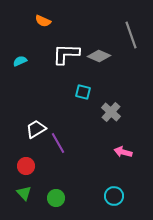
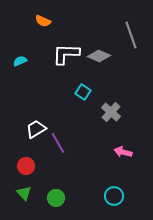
cyan square: rotated 21 degrees clockwise
